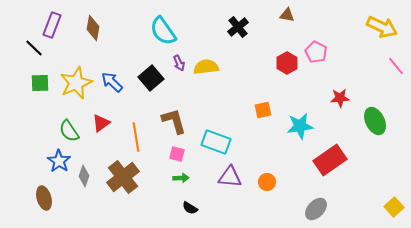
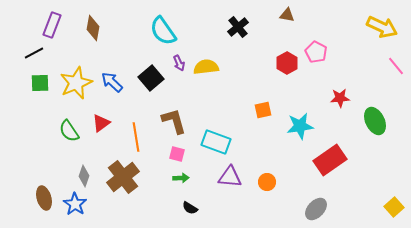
black line: moved 5 px down; rotated 72 degrees counterclockwise
blue star: moved 16 px right, 43 px down
